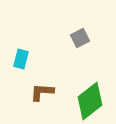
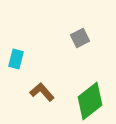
cyan rectangle: moved 5 px left
brown L-shape: rotated 45 degrees clockwise
